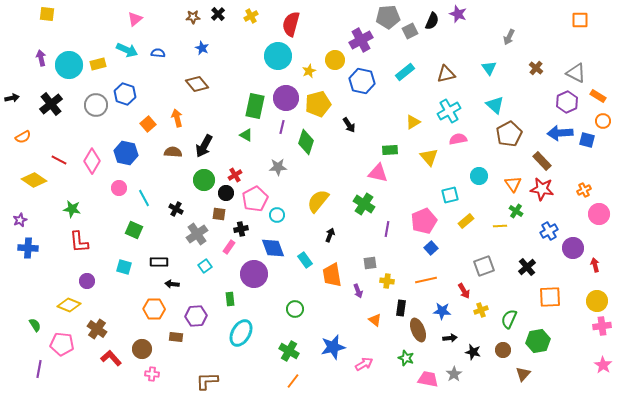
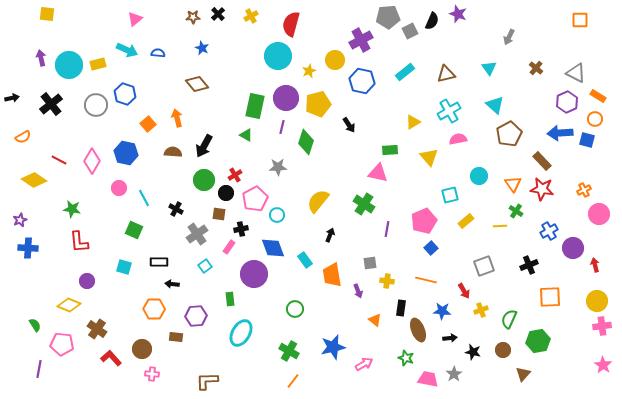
orange circle at (603, 121): moved 8 px left, 2 px up
black cross at (527, 267): moved 2 px right, 2 px up; rotated 18 degrees clockwise
orange line at (426, 280): rotated 25 degrees clockwise
